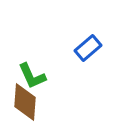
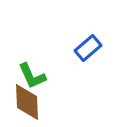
brown diamond: moved 2 px right; rotated 6 degrees counterclockwise
